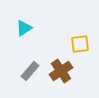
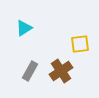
gray rectangle: rotated 12 degrees counterclockwise
